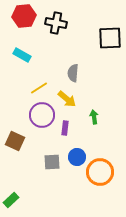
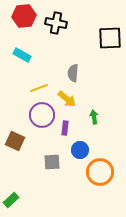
yellow line: rotated 12 degrees clockwise
blue circle: moved 3 px right, 7 px up
